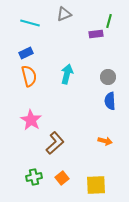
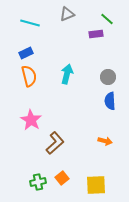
gray triangle: moved 3 px right
green line: moved 2 px left, 2 px up; rotated 64 degrees counterclockwise
green cross: moved 4 px right, 5 px down
